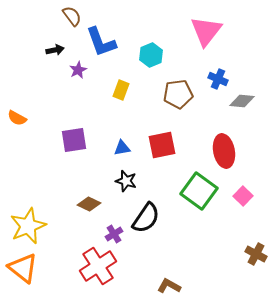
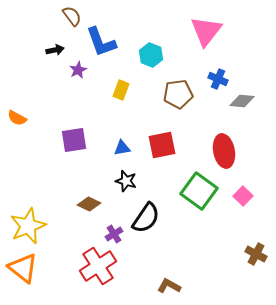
cyan hexagon: rotated 15 degrees counterclockwise
